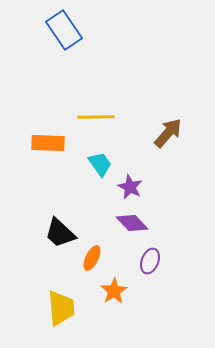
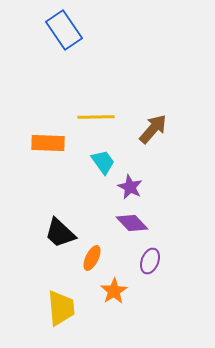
brown arrow: moved 15 px left, 4 px up
cyan trapezoid: moved 3 px right, 2 px up
